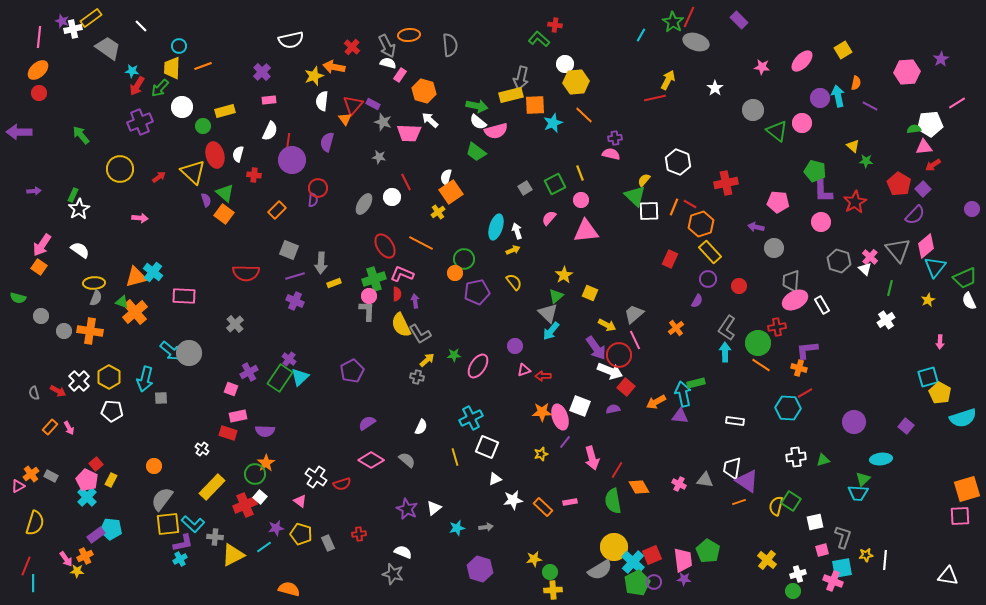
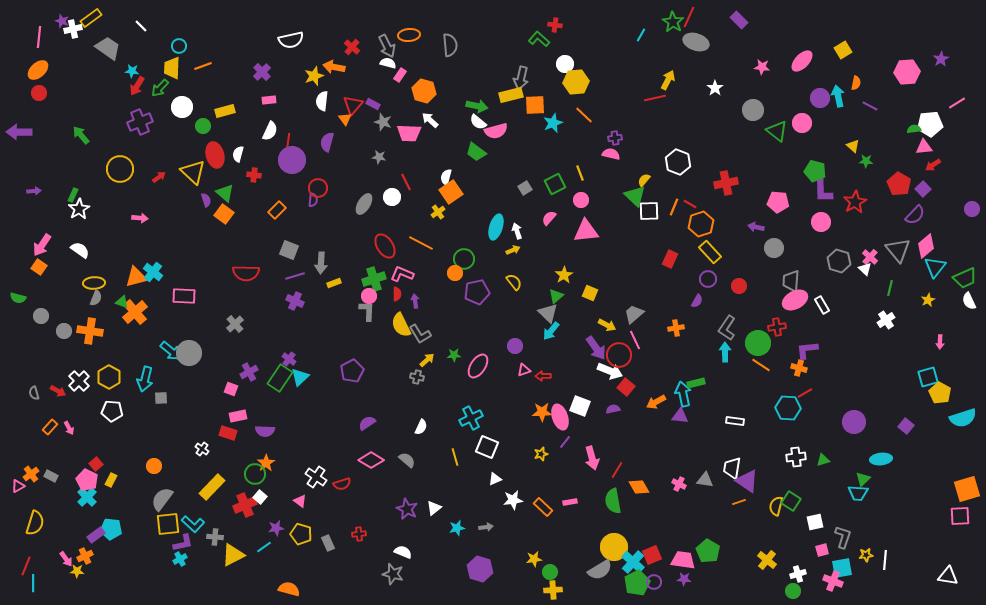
orange cross at (676, 328): rotated 28 degrees clockwise
pink trapezoid at (683, 560): rotated 75 degrees counterclockwise
